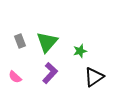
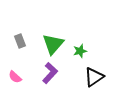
green triangle: moved 6 px right, 2 px down
